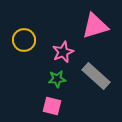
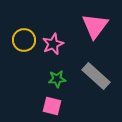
pink triangle: rotated 36 degrees counterclockwise
pink star: moved 10 px left, 8 px up
